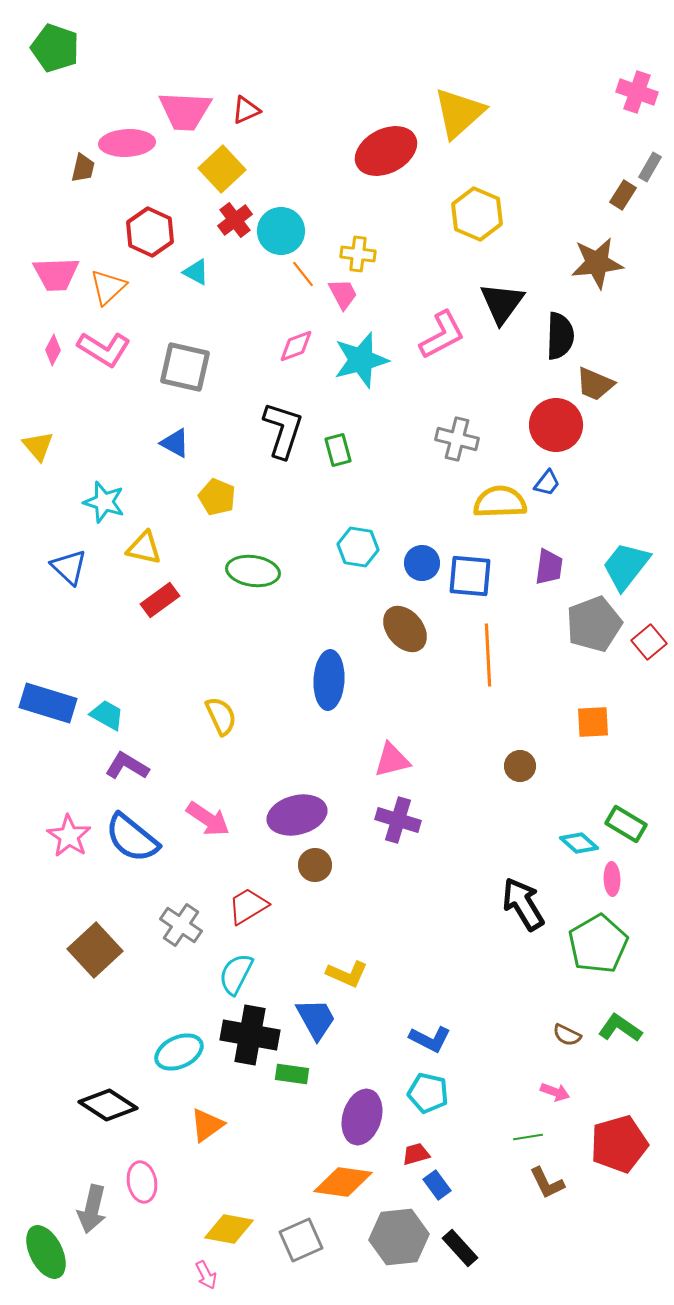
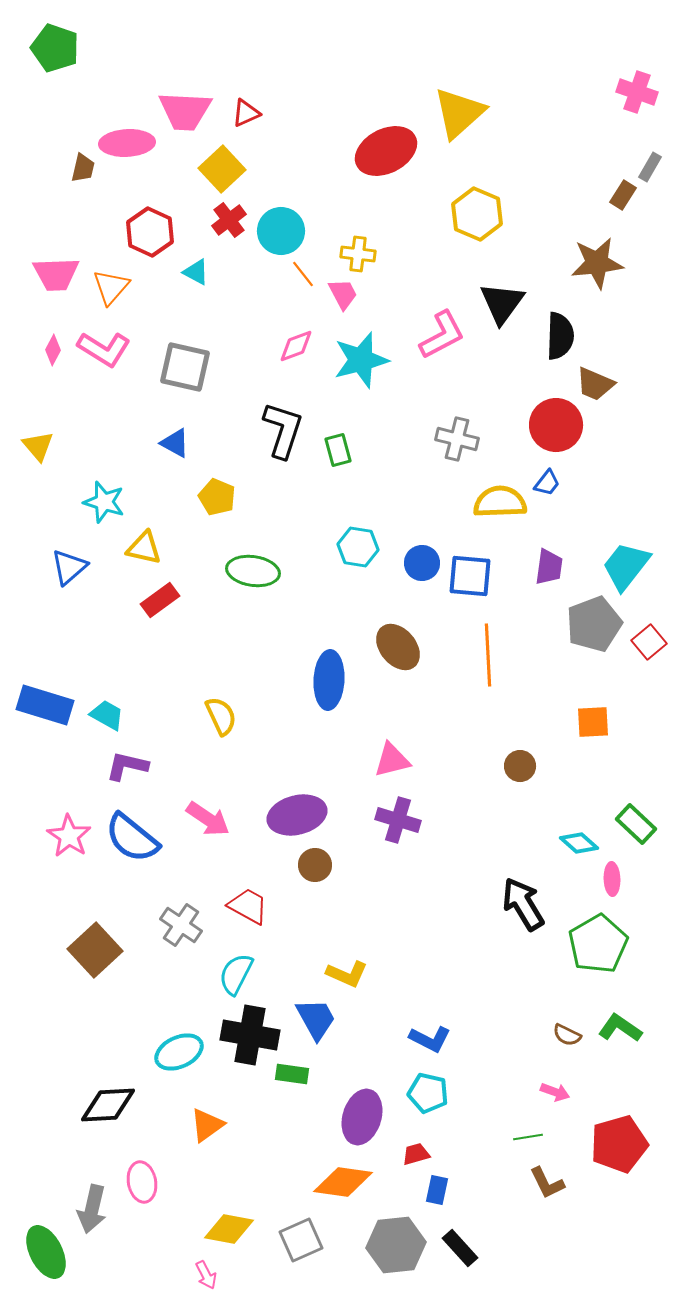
red triangle at (246, 110): moved 3 px down
red cross at (235, 220): moved 6 px left
orange triangle at (108, 287): moved 3 px right; rotated 6 degrees counterclockwise
blue triangle at (69, 567): rotated 36 degrees clockwise
brown ellipse at (405, 629): moved 7 px left, 18 px down
blue rectangle at (48, 703): moved 3 px left, 2 px down
purple L-shape at (127, 766): rotated 18 degrees counterclockwise
green rectangle at (626, 824): moved 10 px right; rotated 12 degrees clockwise
red trapezoid at (248, 906): rotated 60 degrees clockwise
black diamond at (108, 1105): rotated 36 degrees counterclockwise
blue rectangle at (437, 1185): moved 5 px down; rotated 48 degrees clockwise
gray hexagon at (399, 1237): moved 3 px left, 8 px down
